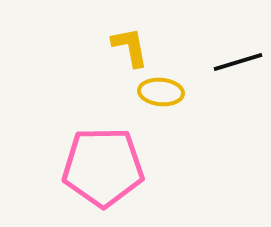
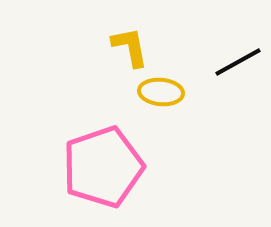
black line: rotated 12 degrees counterclockwise
pink pentagon: rotated 18 degrees counterclockwise
